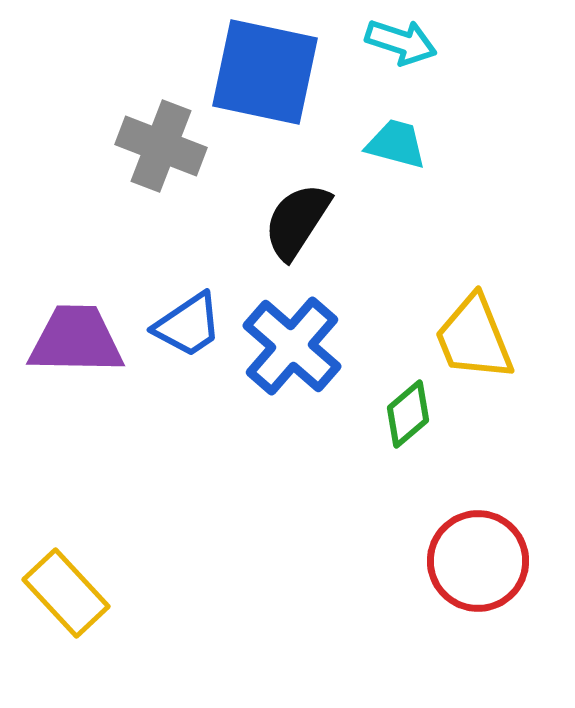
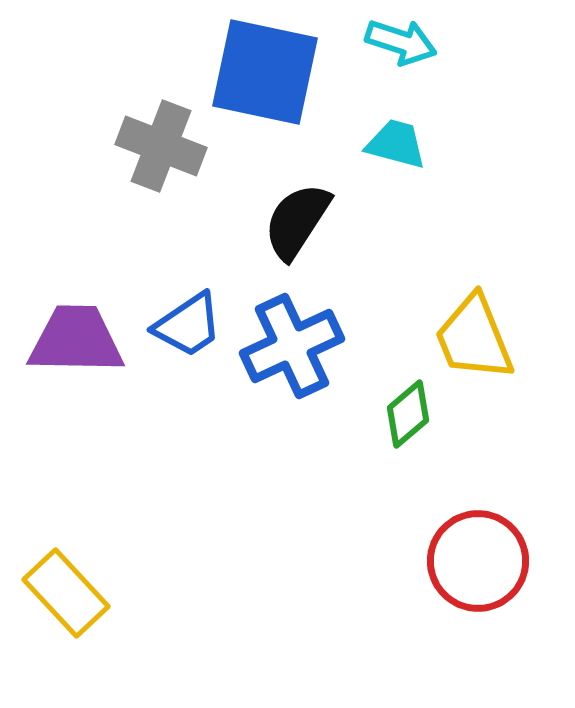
blue cross: rotated 24 degrees clockwise
